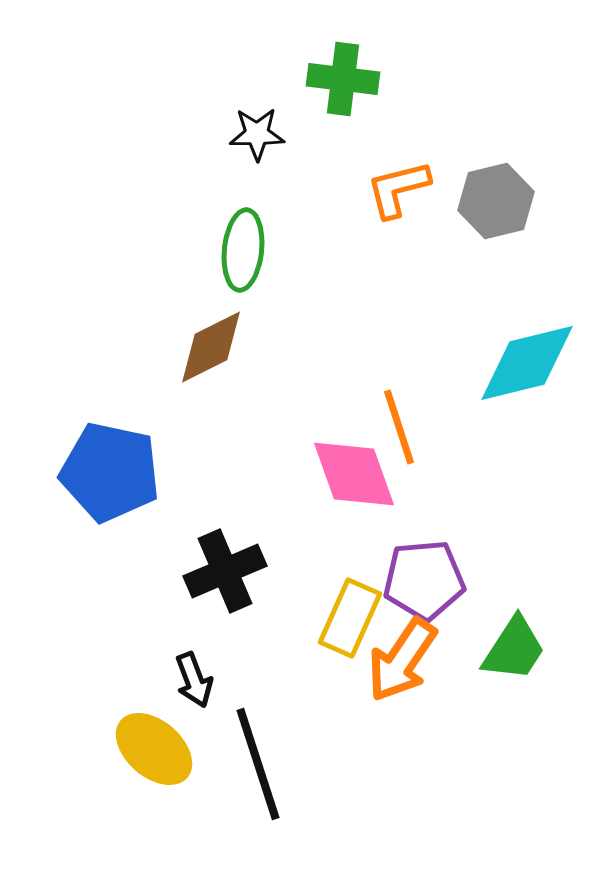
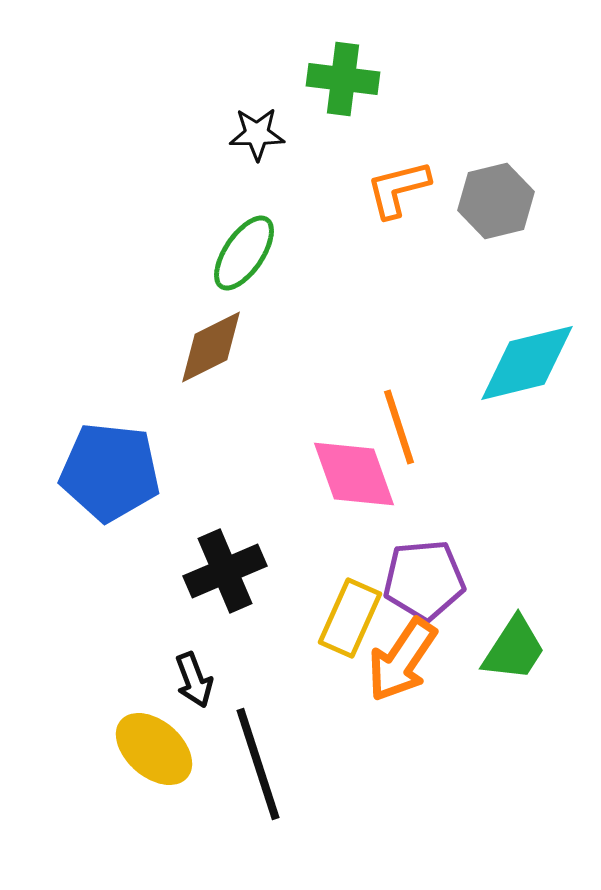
green ellipse: moved 1 px right, 3 px down; rotated 28 degrees clockwise
blue pentagon: rotated 6 degrees counterclockwise
